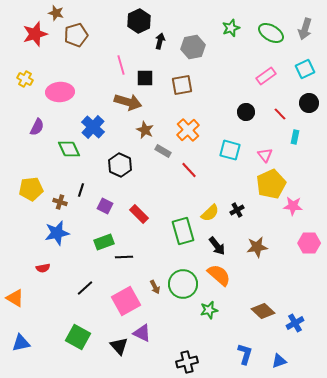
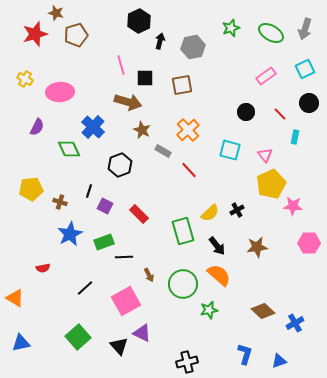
brown star at (145, 130): moved 3 px left
black hexagon at (120, 165): rotated 15 degrees clockwise
black line at (81, 190): moved 8 px right, 1 px down
blue star at (57, 233): moved 13 px right, 1 px down; rotated 15 degrees counterclockwise
brown arrow at (155, 287): moved 6 px left, 12 px up
green square at (78, 337): rotated 20 degrees clockwise
